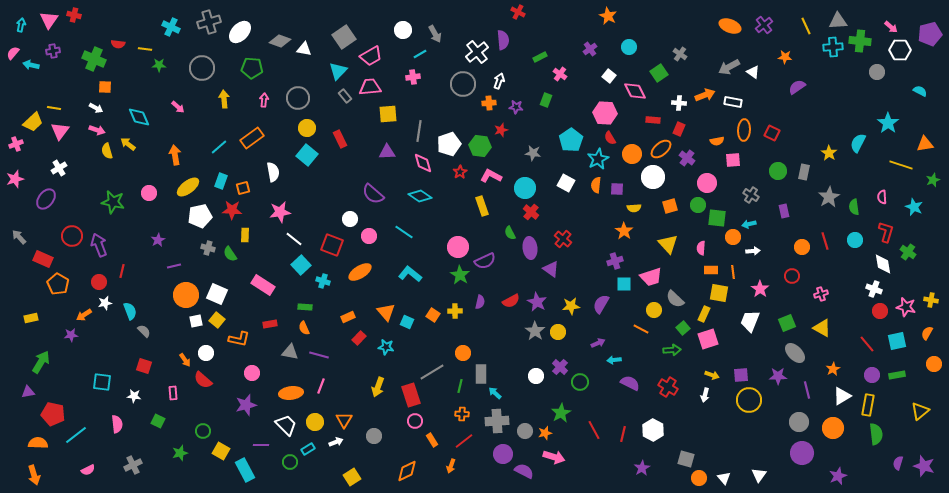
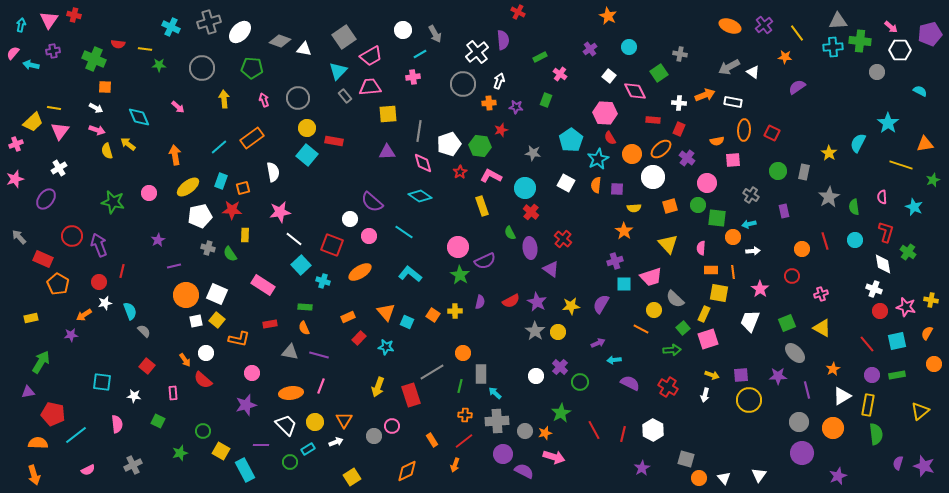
yellow line at (806, 26): moved 9 px left, 7 px down; rotated 12 degrees counterclockwise
gray cross at (680, 54): rotated 24 degrees counterclockwise
pink arrow at (264, 100): rotated 24 degrees counterclockwise
red rectangle at (340, 139): moved 6 px left, 2 px down; rotated 54 degrees counterclockwise
purple semicircle at (373, 194): moved 1 px left, 8 px down
orange circle at (802, 247): moved 2 px down
red square at (144, 366): moved 3 px right; rotated 21 degrees clockwise
orange cross at (462, 414): moved 3 px right, 1 px down
pink circle at (415, 421): moved 23 px left, 5 px down
orange arrow at (451, 466): moved 4 px right, 1 px up
